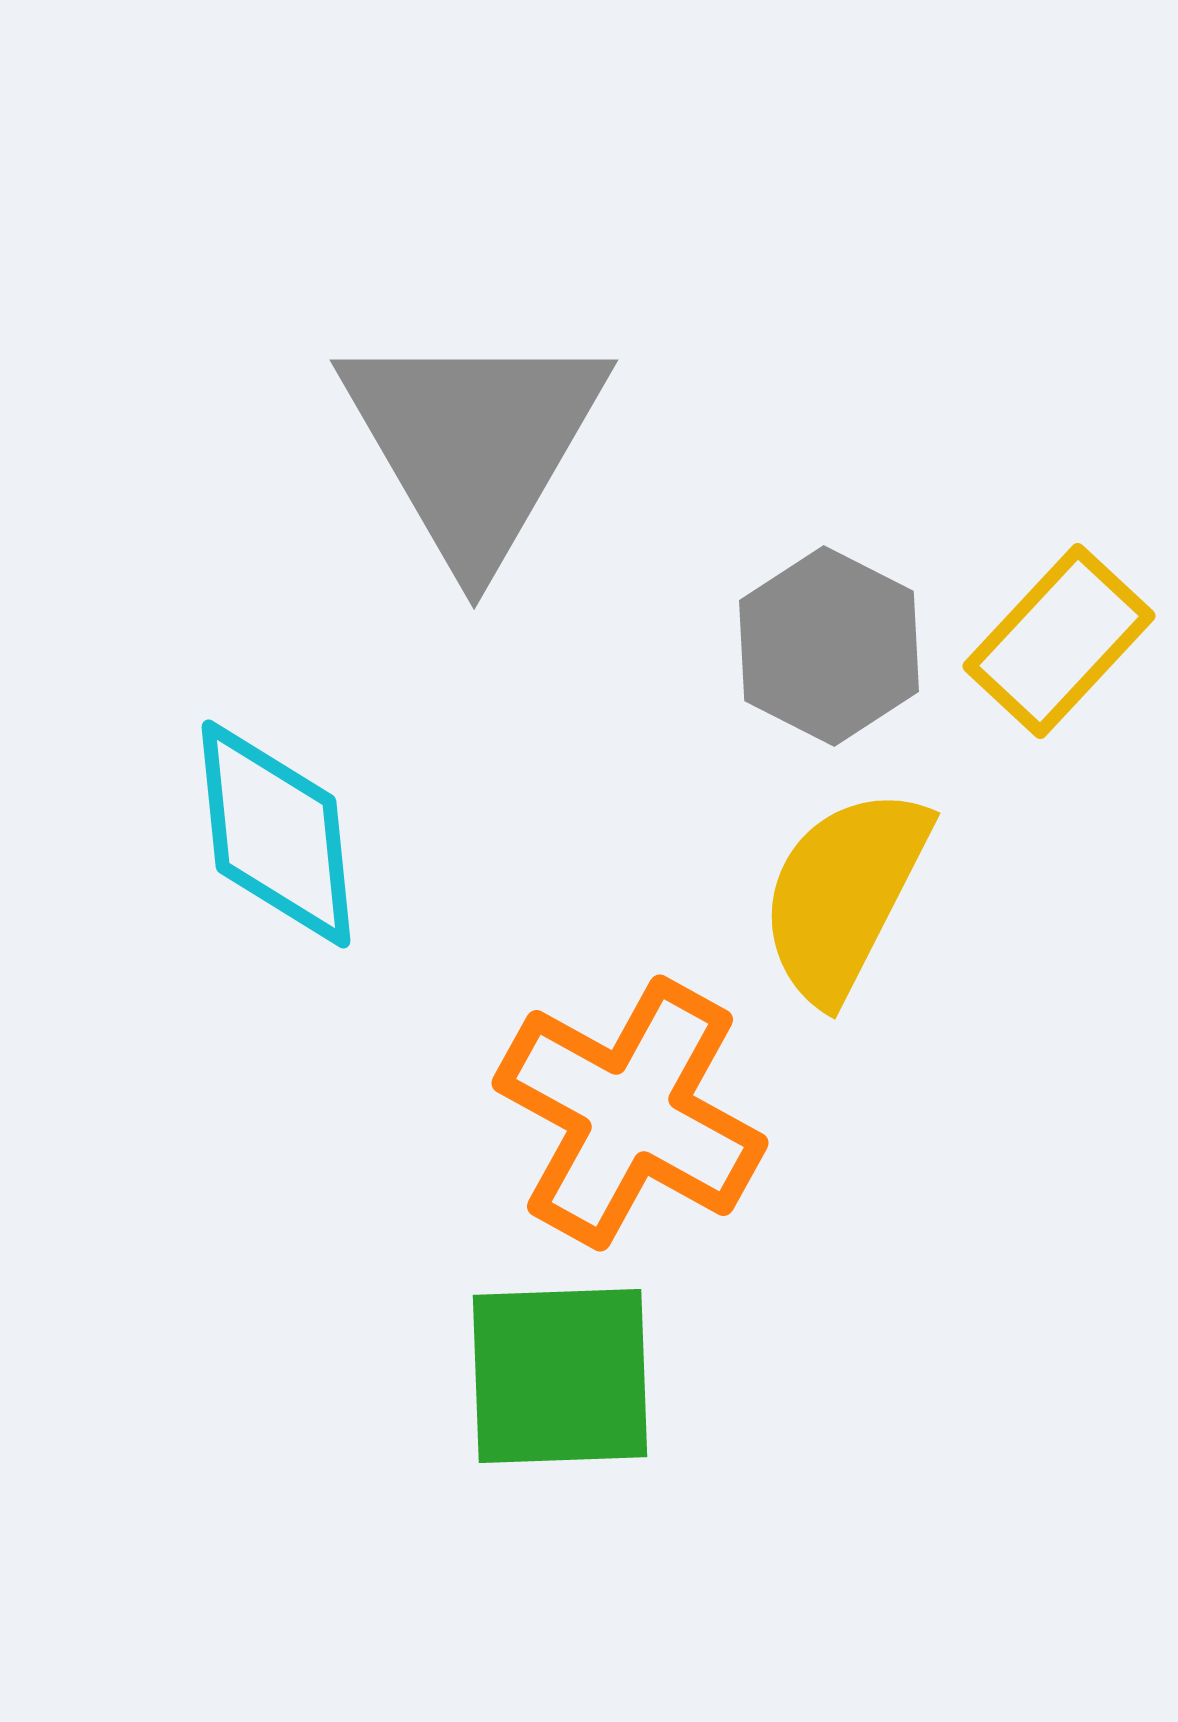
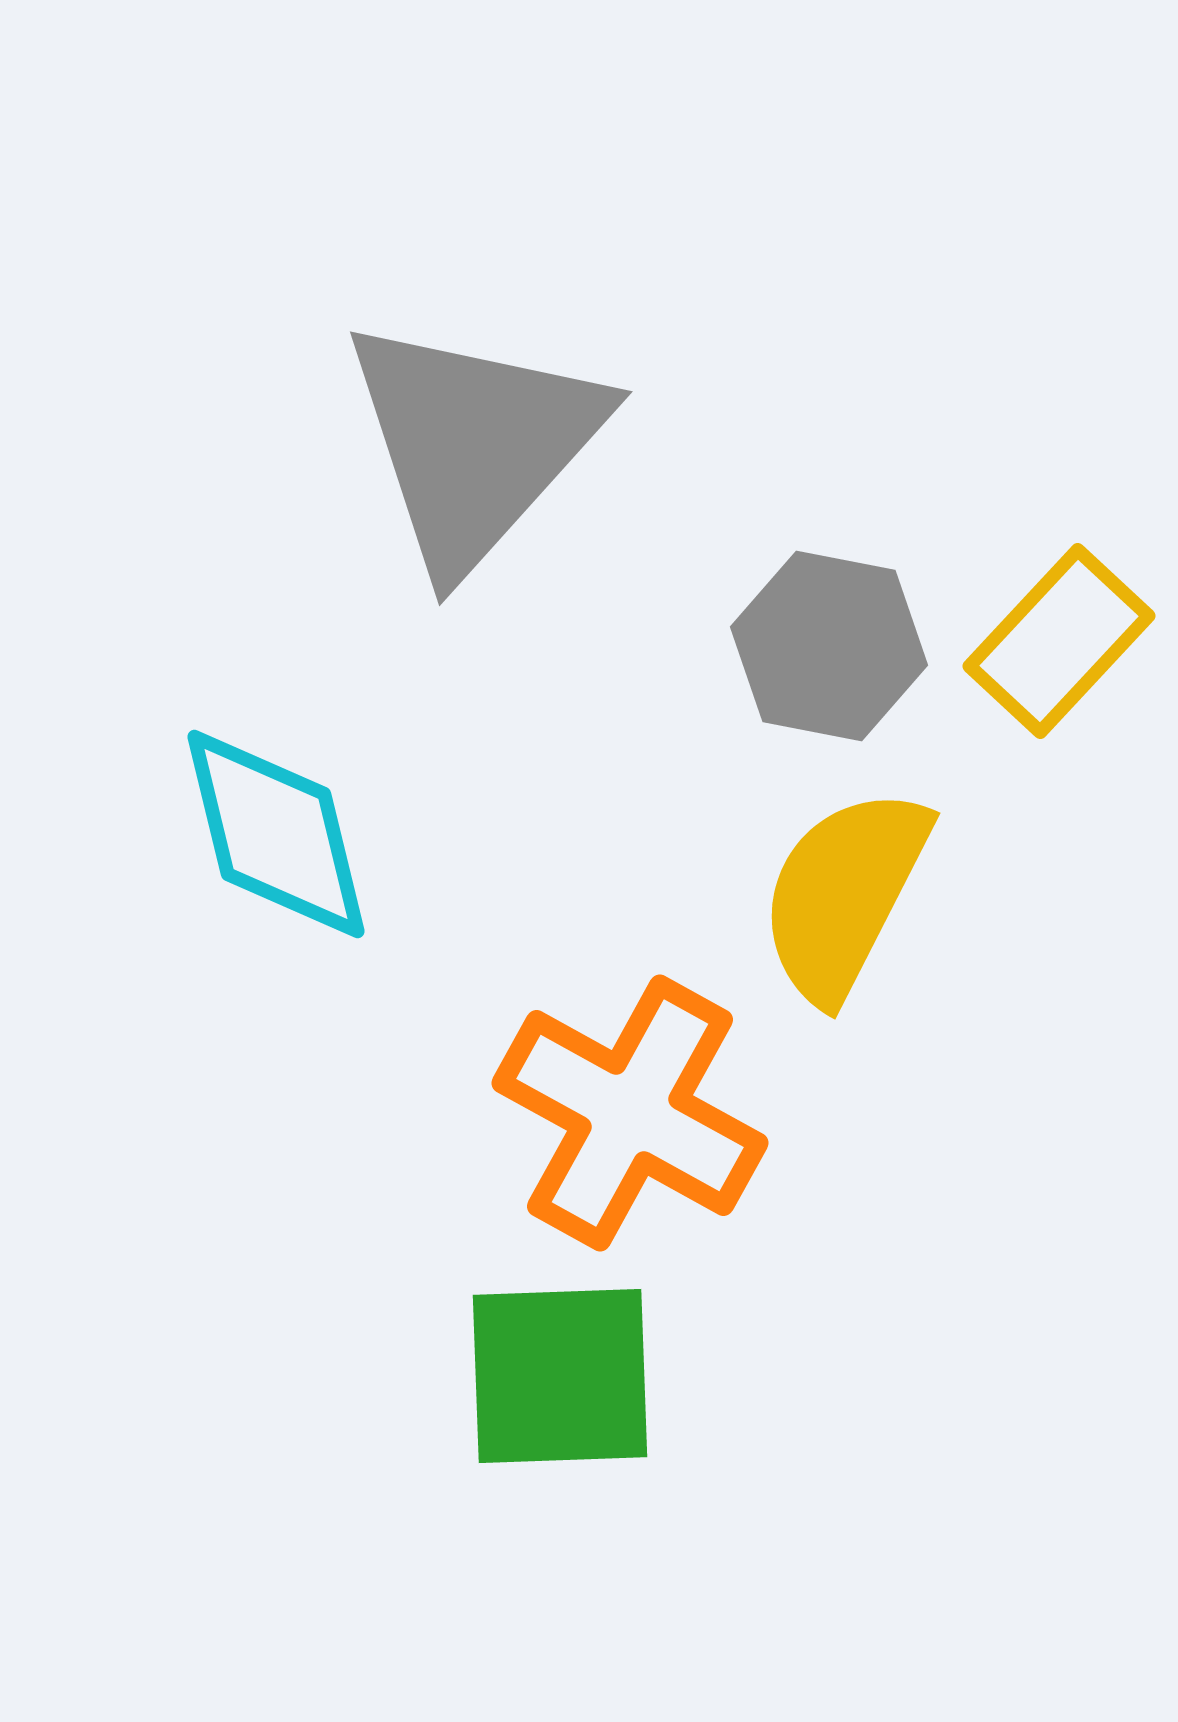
gray triangle: rotated 12 degrees clockwise
gray hexagon: rotated 16 degrees counterclockwise
cyan diamond: rotated 8 degrees counterclockwise
